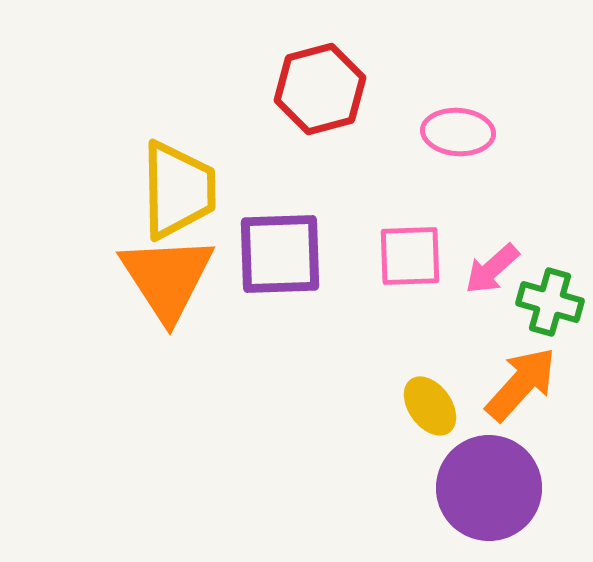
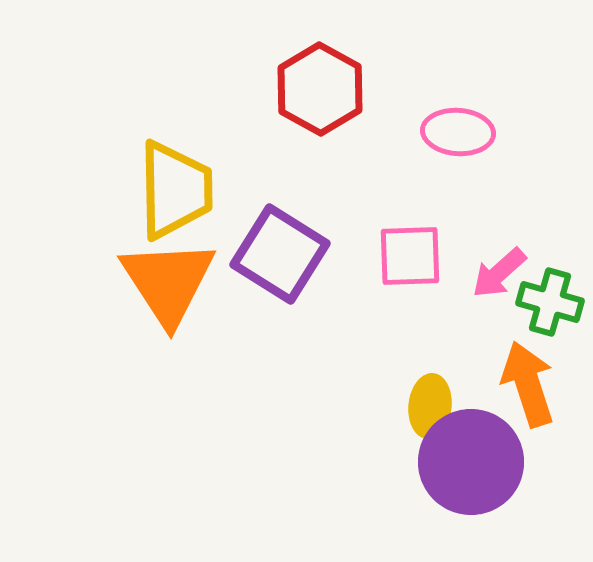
red hexagon: rotated 16 degrees counterclockwise
yellow trapezoid: moved 3 px left
purple square: rotated 34 degrees clockwise
pink arrow: moved 7 px right, 4 px down
orange triangle: moved 1 px right, 4 px down
orange arrow: moved 7 px right; rotated 60 degrees counterclockwise
yellow ellipse: rotated 42 degrees clockwise
purple circle: moved 18 px left, 26 px up
